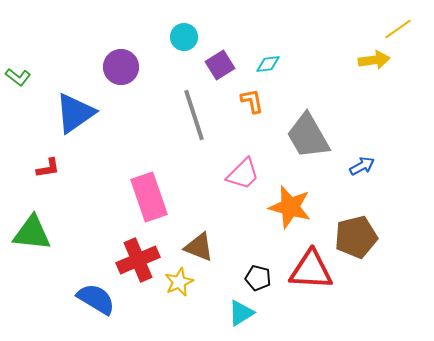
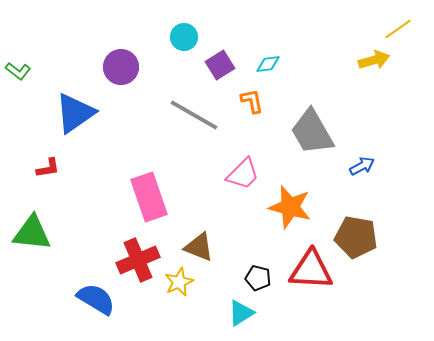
yellow arrow: rotated 8 degrees counterclockwise
green L-shape: moved 6 px up
gray line: rotated 42 degrees counterclockwise
gray trapezoid: moved 4 px right, 4 px up
brown pentagon: rotated 24 degrees clockwise
